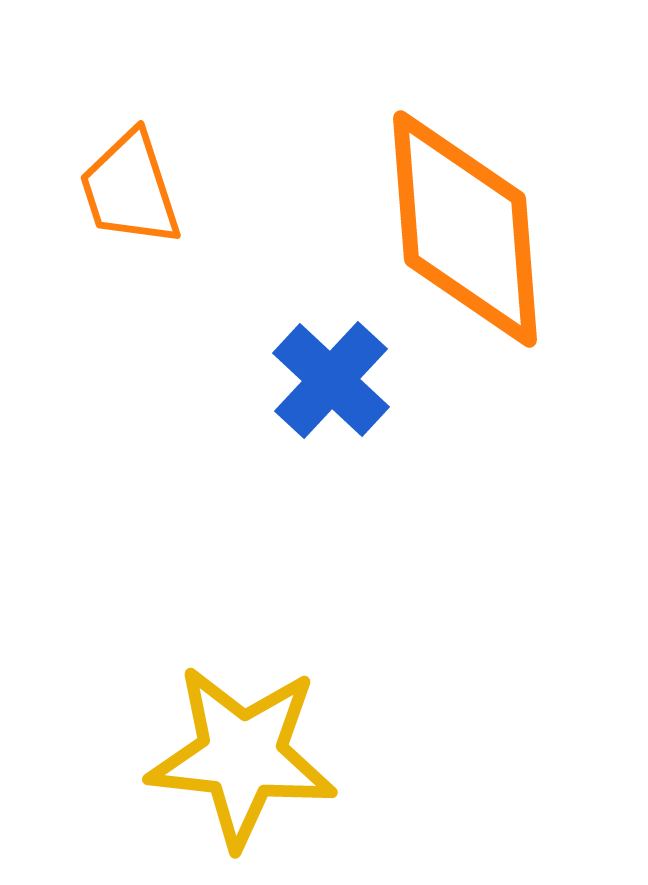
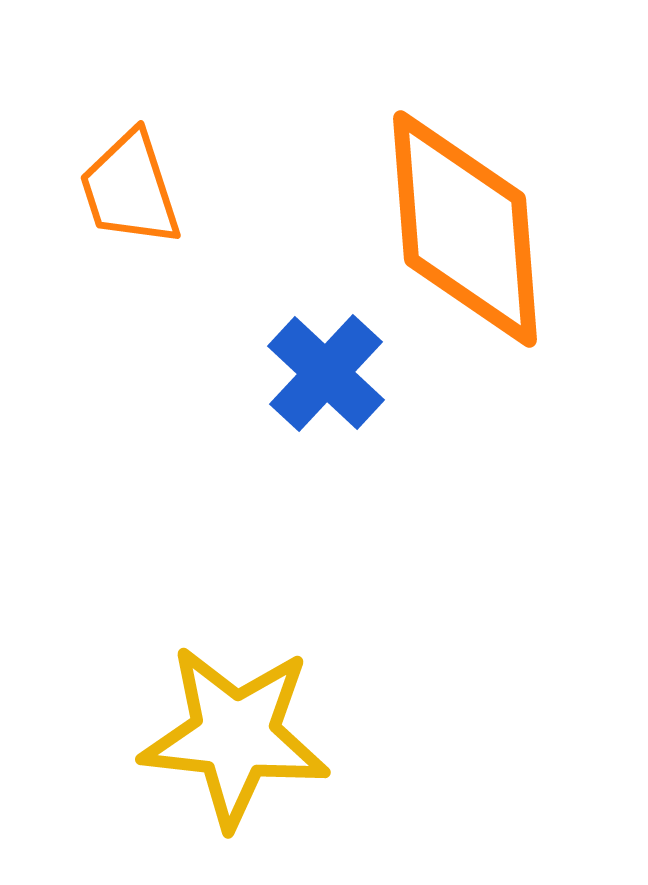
blue cross: moved 5 px left, 7 px up
yellow star: moved 7 px left, 20 px up
